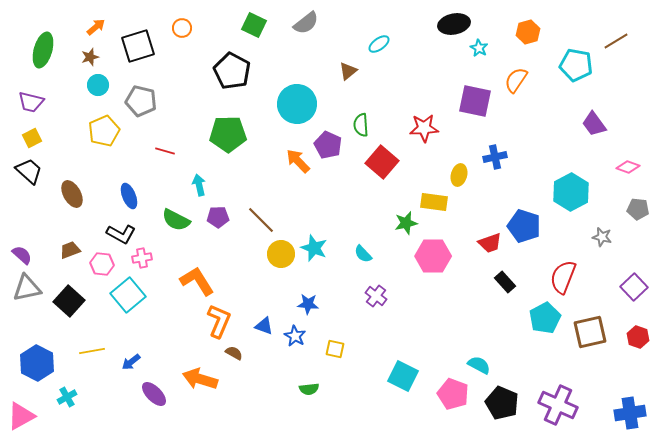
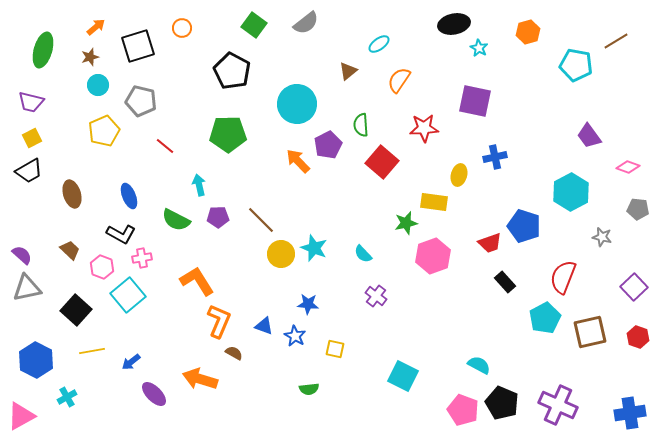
green square at (254, 25): rotated 10 degrees clockwise
orange semicircle at (516, 80): moved 117 px left
purple trapezoid at (594, 124): moved 5 px left, 12 px down
purple pentagon at (328, 145): rotated 20 degrees clockwise
red line at (165, 151): moved 5 px up; rotated 24 degrees clockwise
black trapezoid at (29, 171): rotated 108 degrees clockwise
brown ellipse at (72, 194): rotated 12 degrees clockwise
brown trapezoid at (70, 250): rotated 65 degrees clockwise
pink hexagon at (433, 256): rotated 20 degrees counterclockwise
pink hexagon at (102, 264): moved 3 px down; rotated 15 degrees clockwise
black square at (69, 301): moved 7 px right, 9 px down
blue hexagon at (37, 363): moved 1 px left, 3 px up
pink pentagon at (453, 394): moved 10 px right, 16 px down
